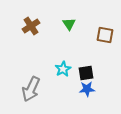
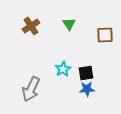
brown square: rotated 12 degrees counterclockwise
